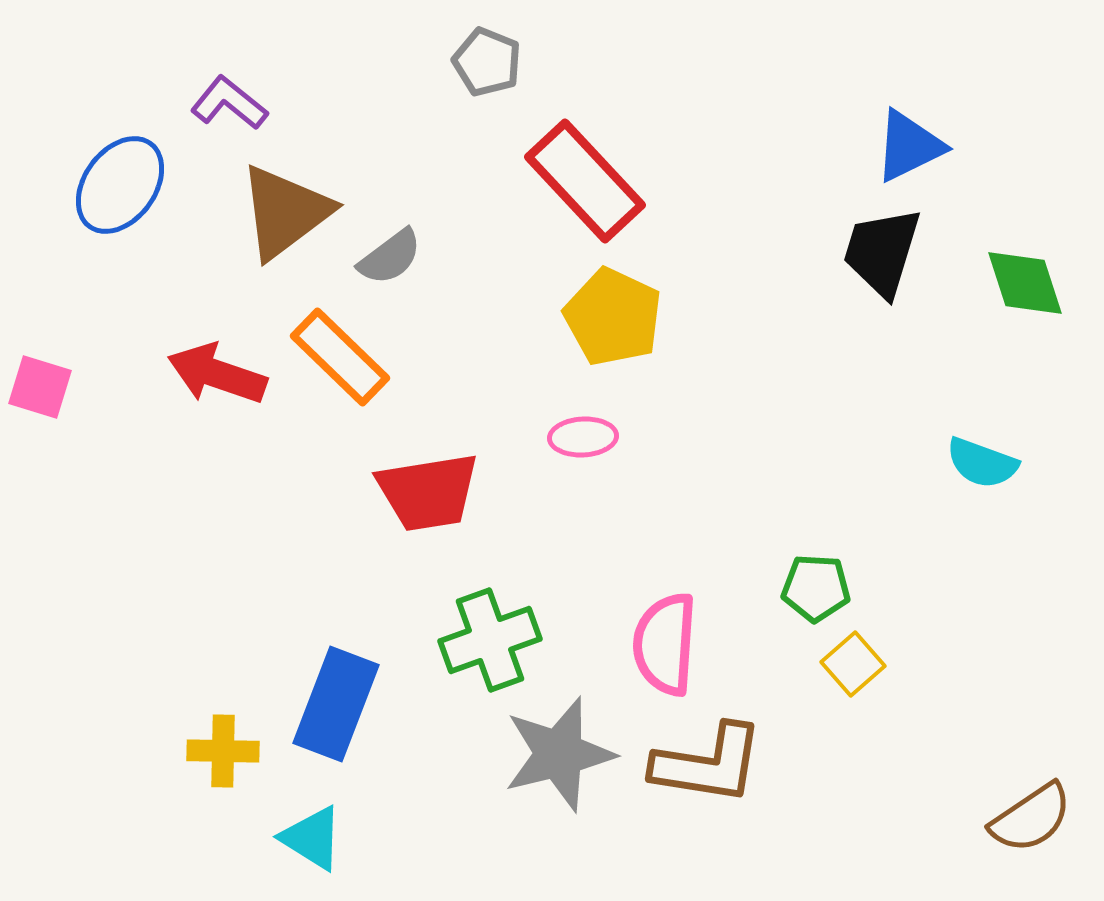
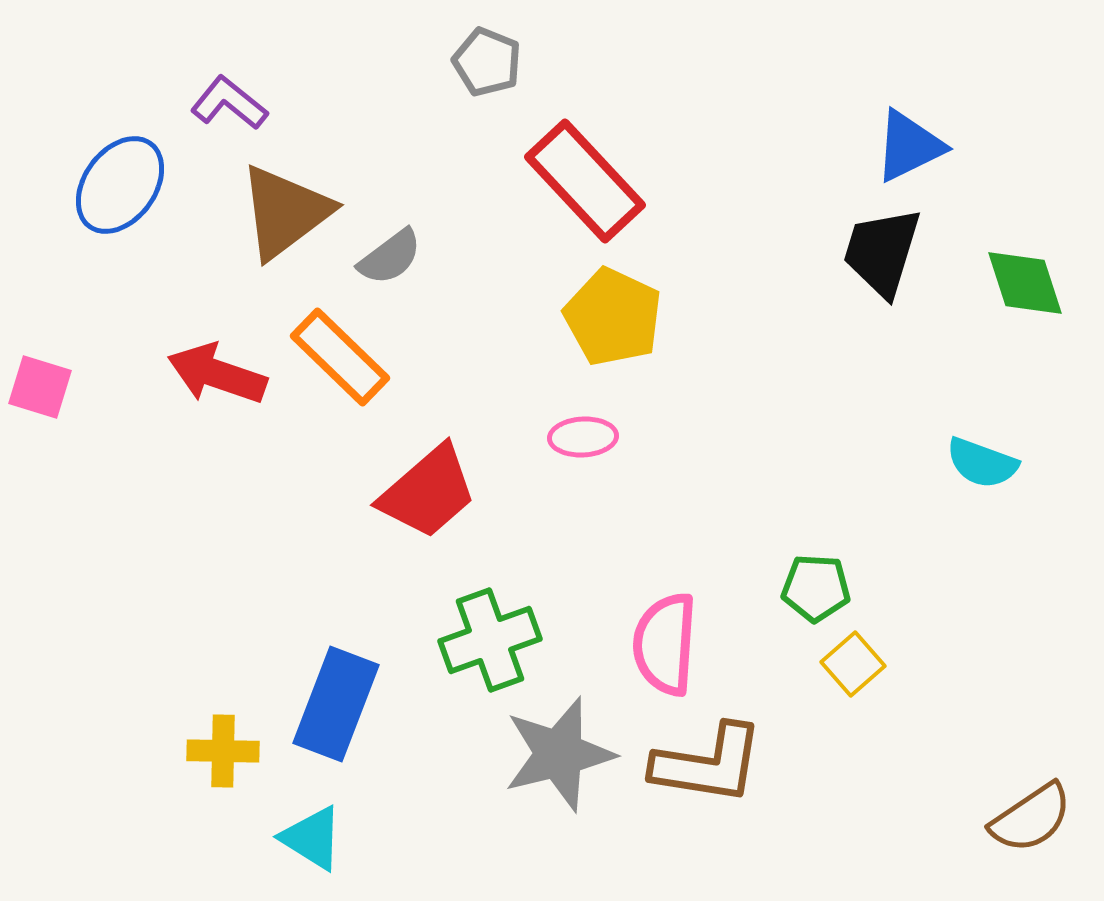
red trapezoid: rotated 32 degrees counterclockwise
